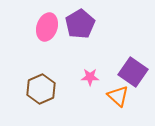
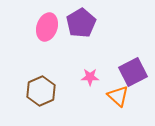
purple pentagon: moved 1 px right, 1 px up
purple square: rotated 28 degrees clockwise
brown hexagon: moved 2 px down
